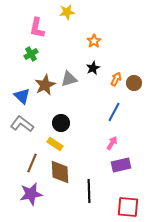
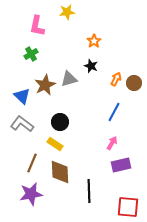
pink L-shape: moved 2 px up
black star: moved 2 px left, 2 px up; rotated 24 degrees counterclockwise
black circle: moved 1 px left, 1 px up
